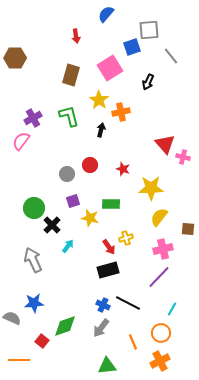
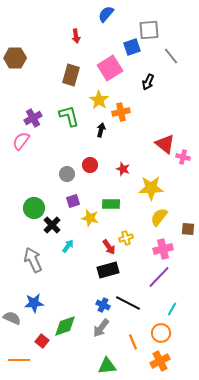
red triangle at (165, 144): rotated 10 degrees counterclockwise
